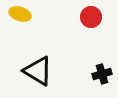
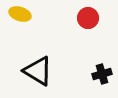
red circle: moved 3 px left, 1 px down
